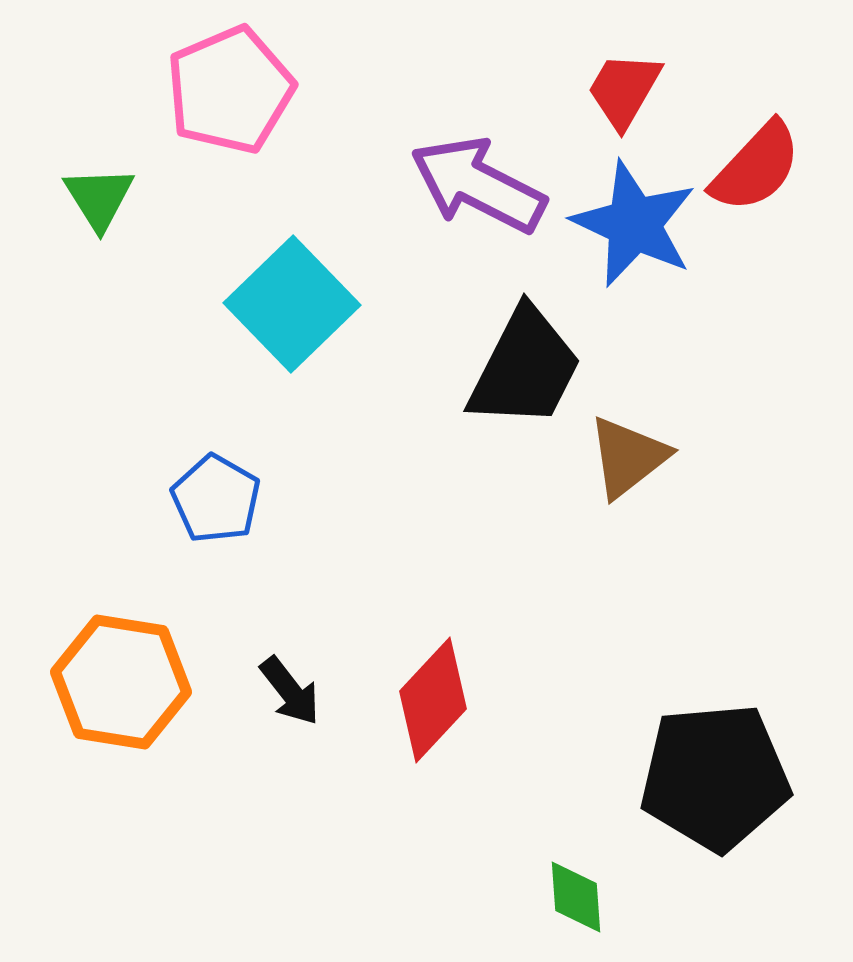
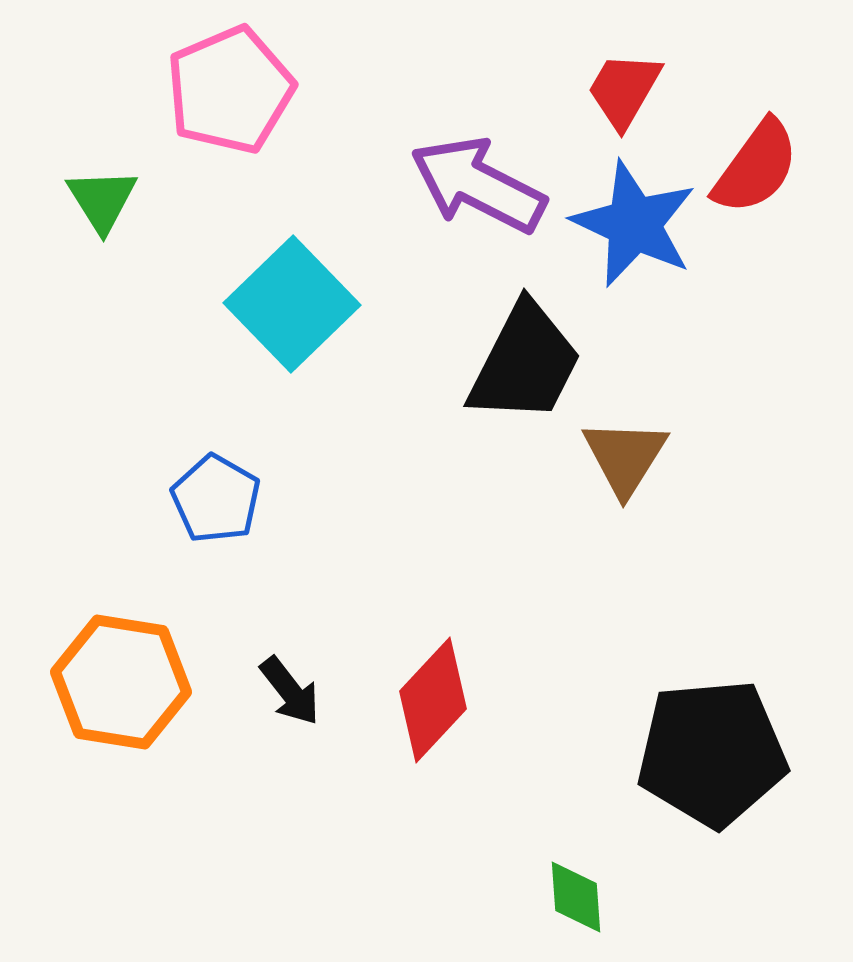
red semicircle: rotated 7 degrees counterclockwise
green triangle: moved 3 px right, 2 px down
black trapezoid: moved 5 px up
brown triangle: moved 3 px left; rotated 20 degrees counterclockwise
black pentagon: moved 3 px left, 24 px up
